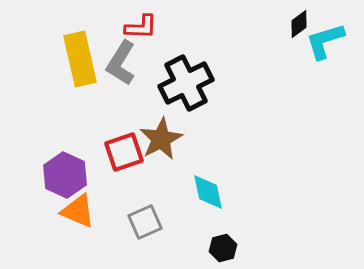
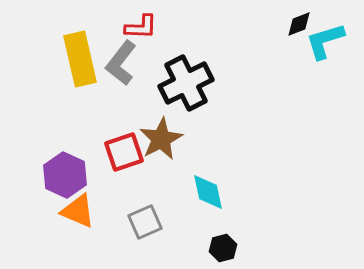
black diamond: rotated 16 degrees clockwise
gray L-shape: rotated 6 degrees clockwise
